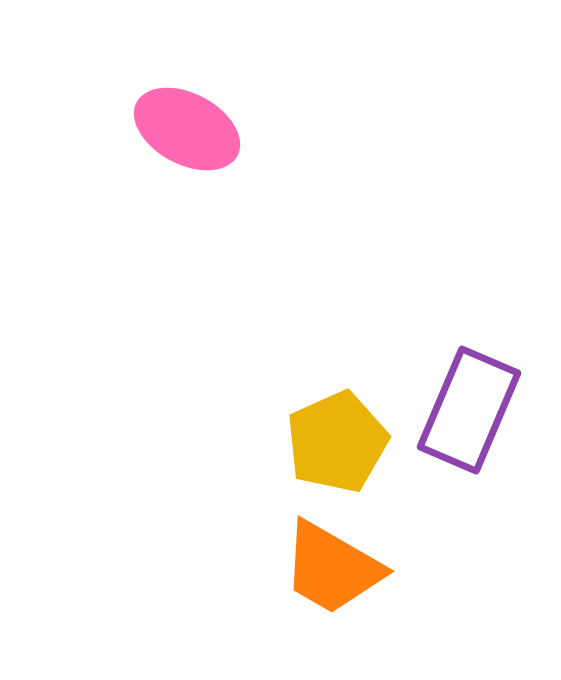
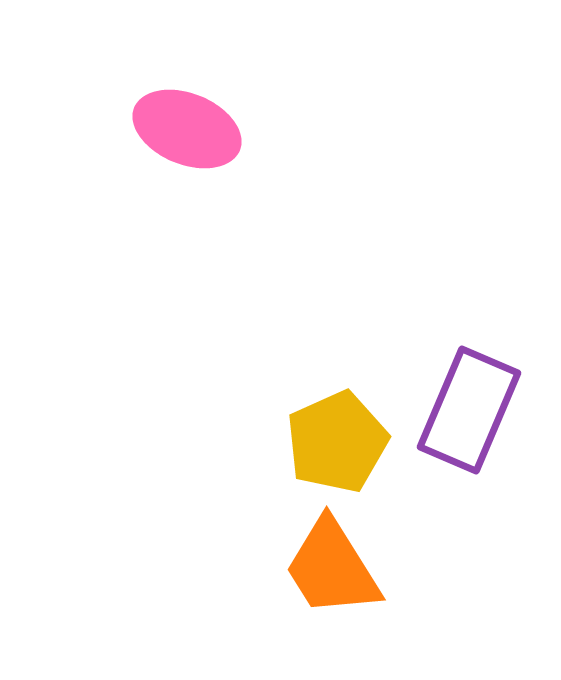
pink ellipse: rotated 6 degrees counterclockwise
orange trapezoid: rotated 28 degrees clockwise
